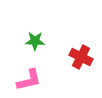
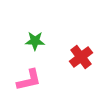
red cross: rotated 25 degrees clockwise
